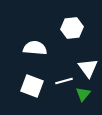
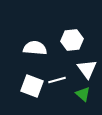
white hexagon: moved 12 px down
white triangle: moved 1 px left, 1 px down
white line: moved 7 px left, 1 px up
green triangle: rotated 28 degrees counterclockwise
